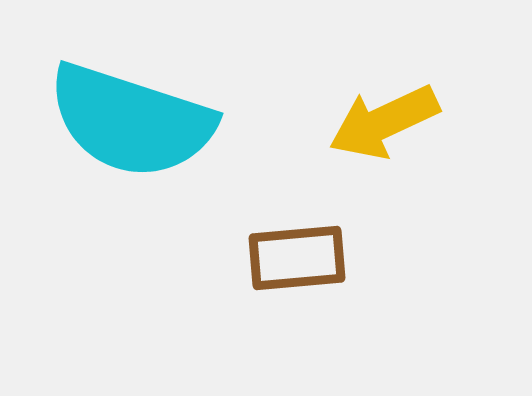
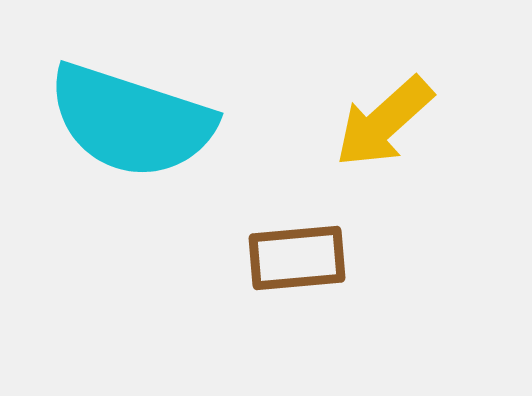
yellow arrow: rotated 17 degrees counterclockwise
